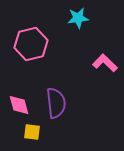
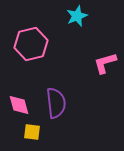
cyan star: moved 1 px left, 2 px up; rotated 15 degrees counterclockwise
pink L-shape: rotated 60 degrees counterclockwise
